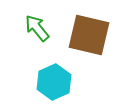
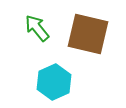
brown square: moved 1 px left, 1 px up
